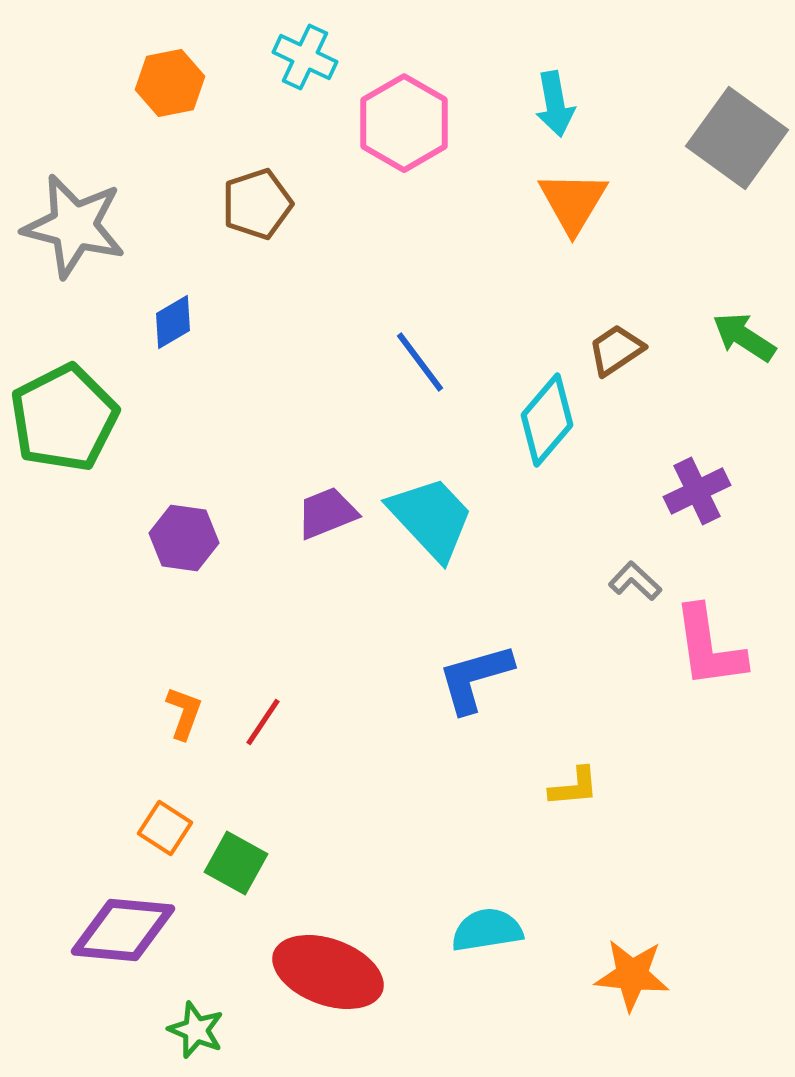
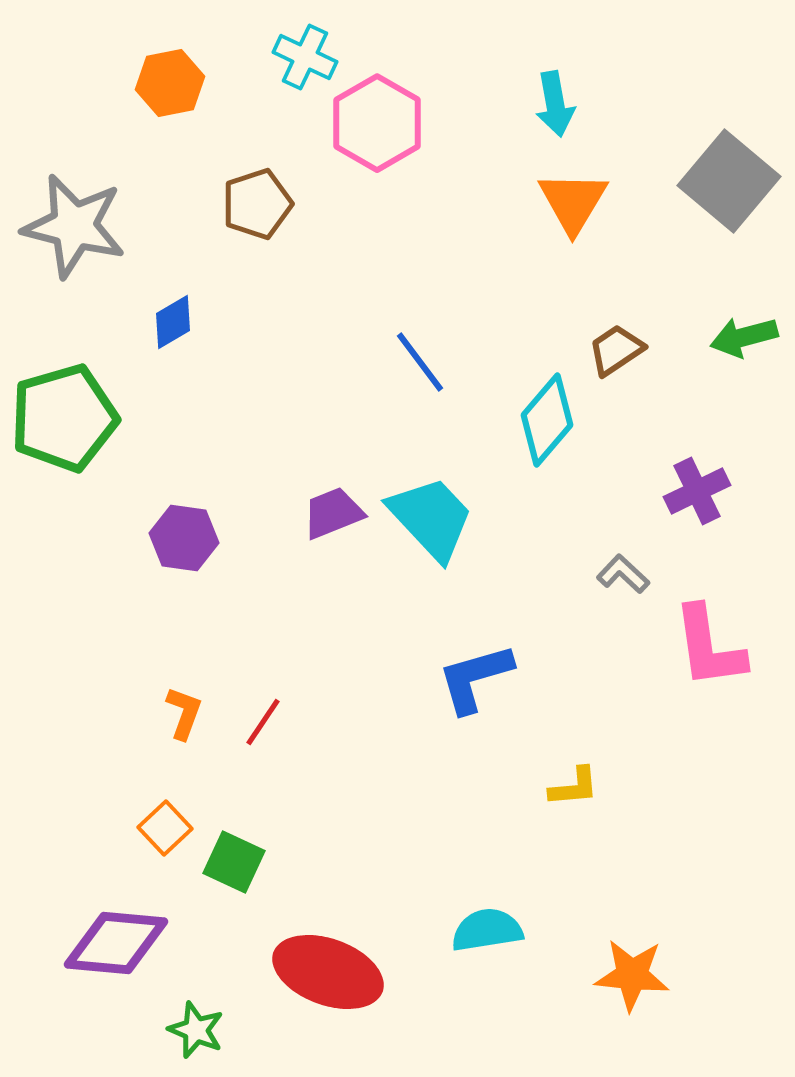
pink hexagon: moved 27 px left
gray square: moved 8 px left, 43 px down; rotated 4 degrees clockwise
green arrow: rotated 48 degrees counterclockwise
green pentagon: rotated 11 degrees clockwise
purple trapezoid: moved 6 px right
gray L-shape: moved 12 px left, 7 px up
orange square: rotated 14 degrees clockwise
green square: moved 2 px left, 1 px up; rotated 4 degrees counterclockwise
purple diamond: moved 7 px left, 13 px down
